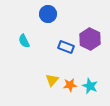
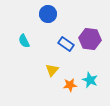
purple hexagon: rotated 20 degrees counterclockwise
blue rectangle: moved 3 px up; rotated 14 degrees clockwise
yellow triangle: moved 10 px up
cyan star: moved 6 px up
